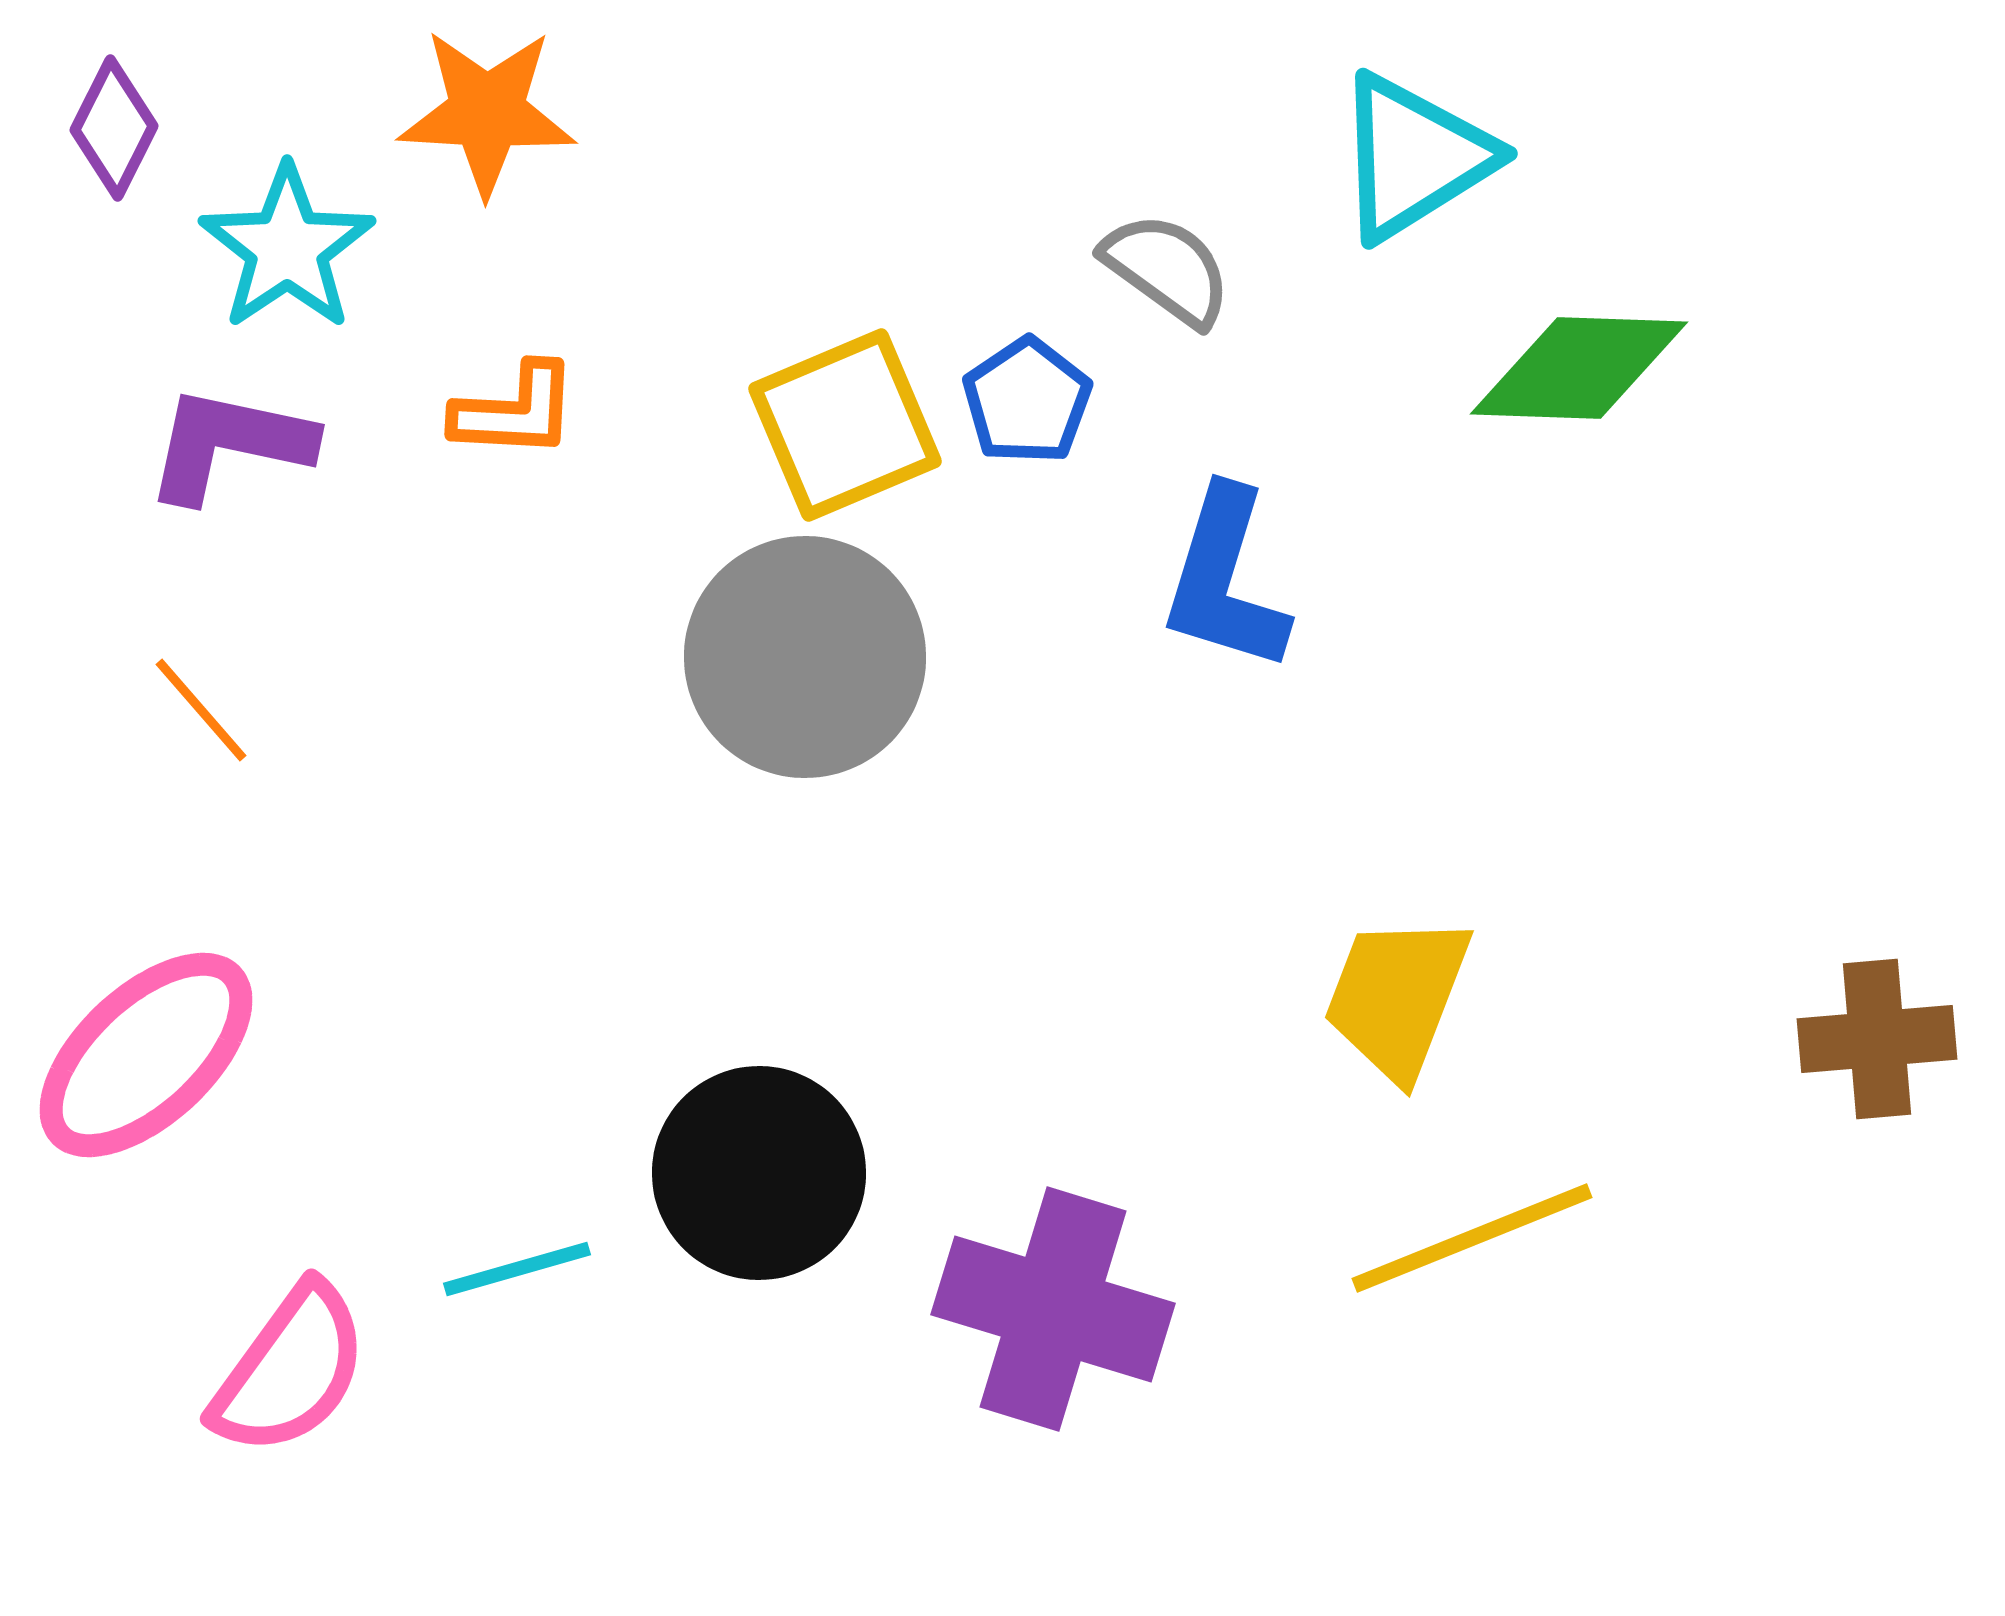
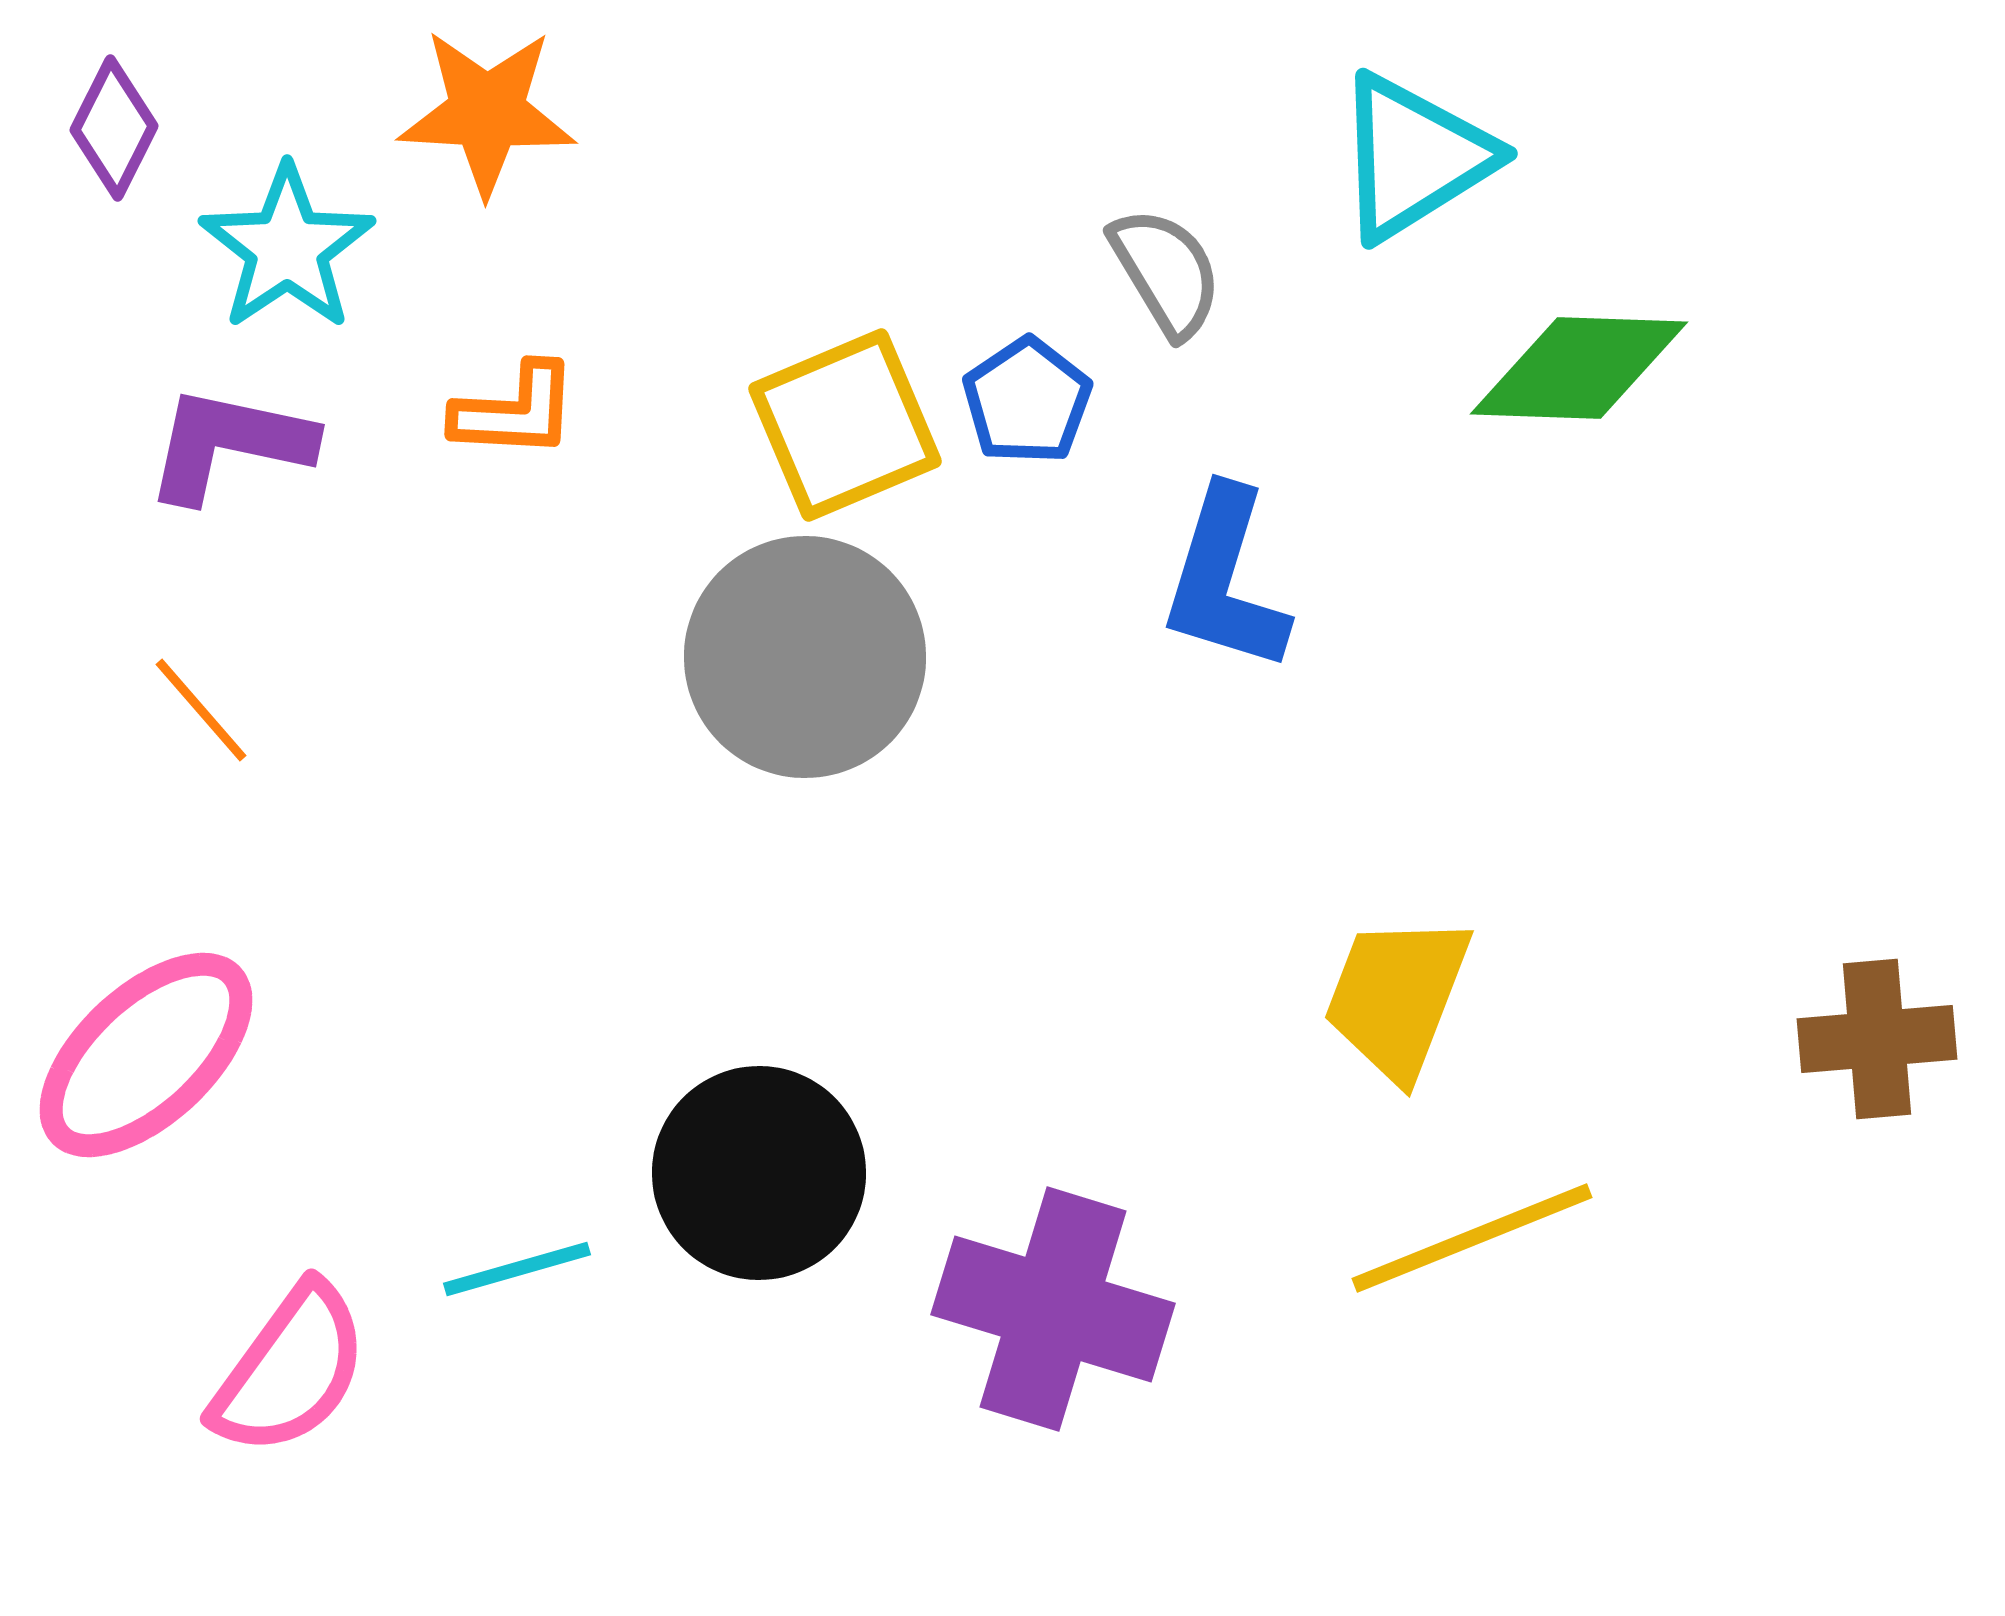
gray semicircle: moved 1 px left, 3 px down; rotated 23 degrees clockwise
